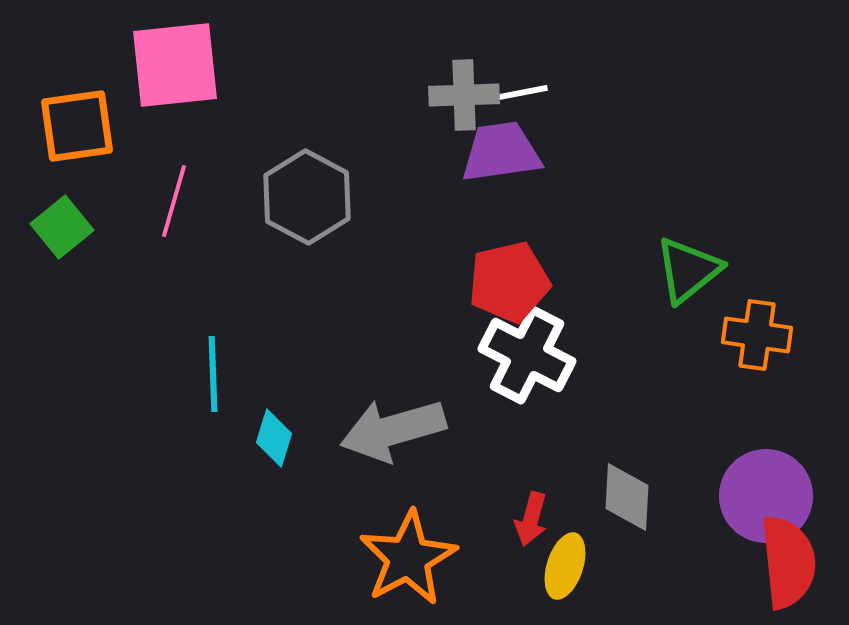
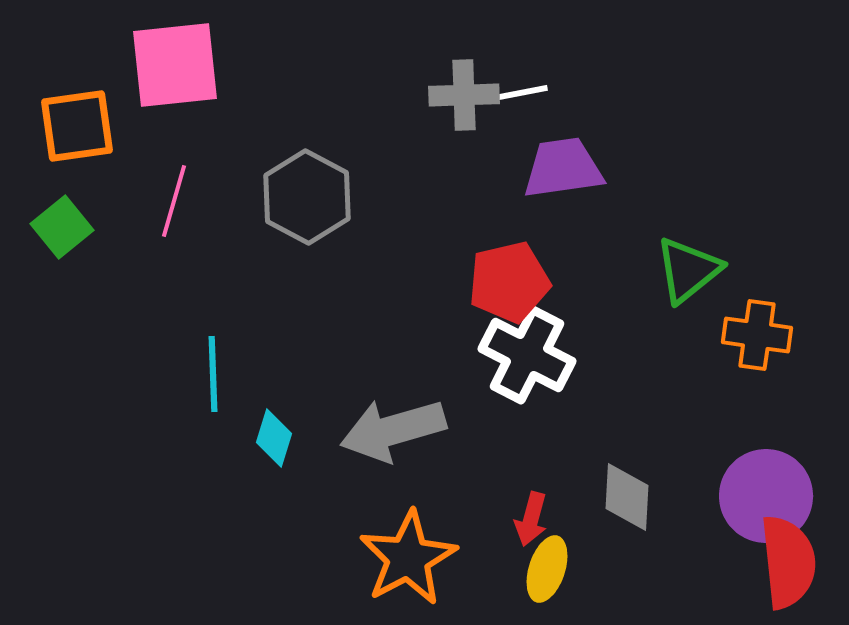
purple trapezoid: moved 62 px right, 16 px down
yellow ellipse: moved 18 px left, 3 px down
